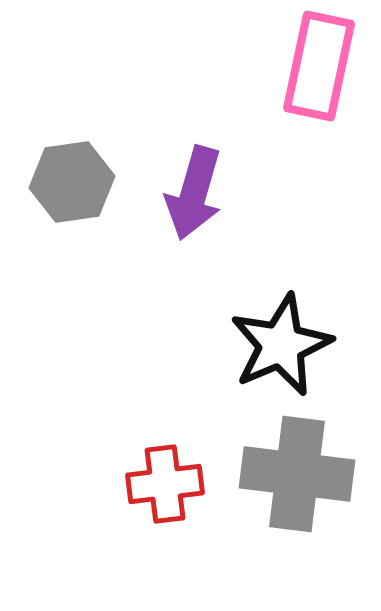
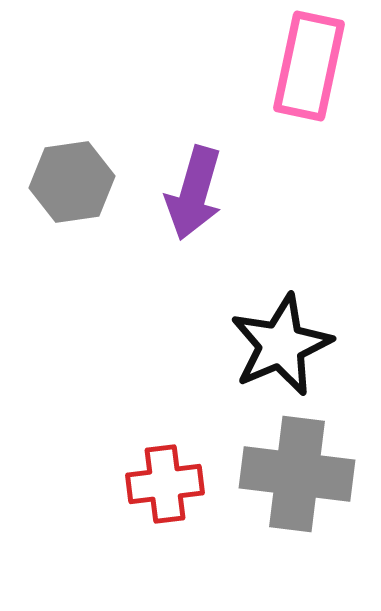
pink rectangle: moved 10 px left
